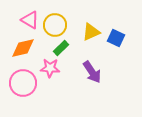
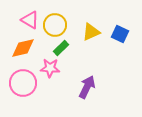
blue square: moved 4 px right, 4 px up
purple arrow: moved 5 px left, 15 px down; rotated 120 degrees counterclockwise
